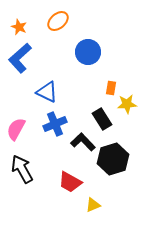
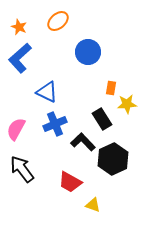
black hexagon: rotated 8 degrees counterclockwise
black arrow: rotated 8 degrees counterclockwise
yellow triangle: rotated 42 degrees clockwise
